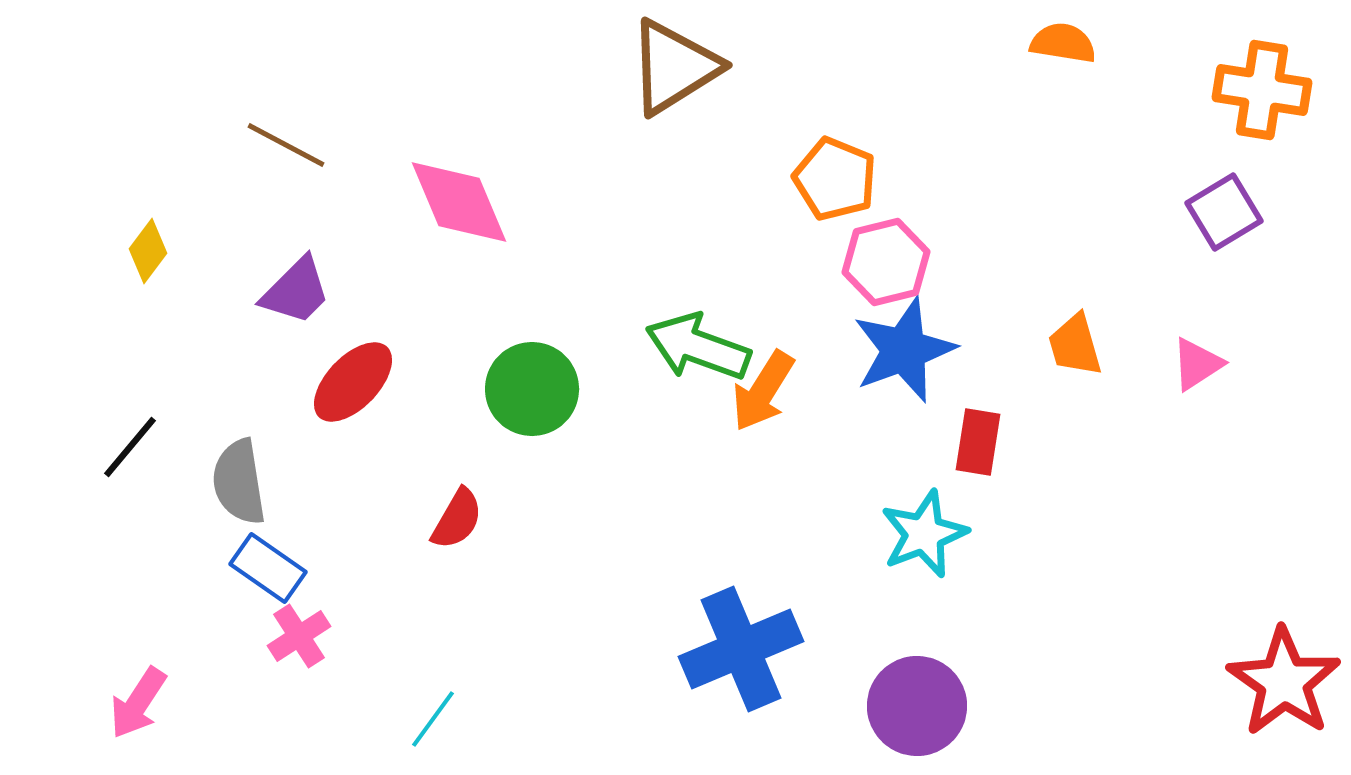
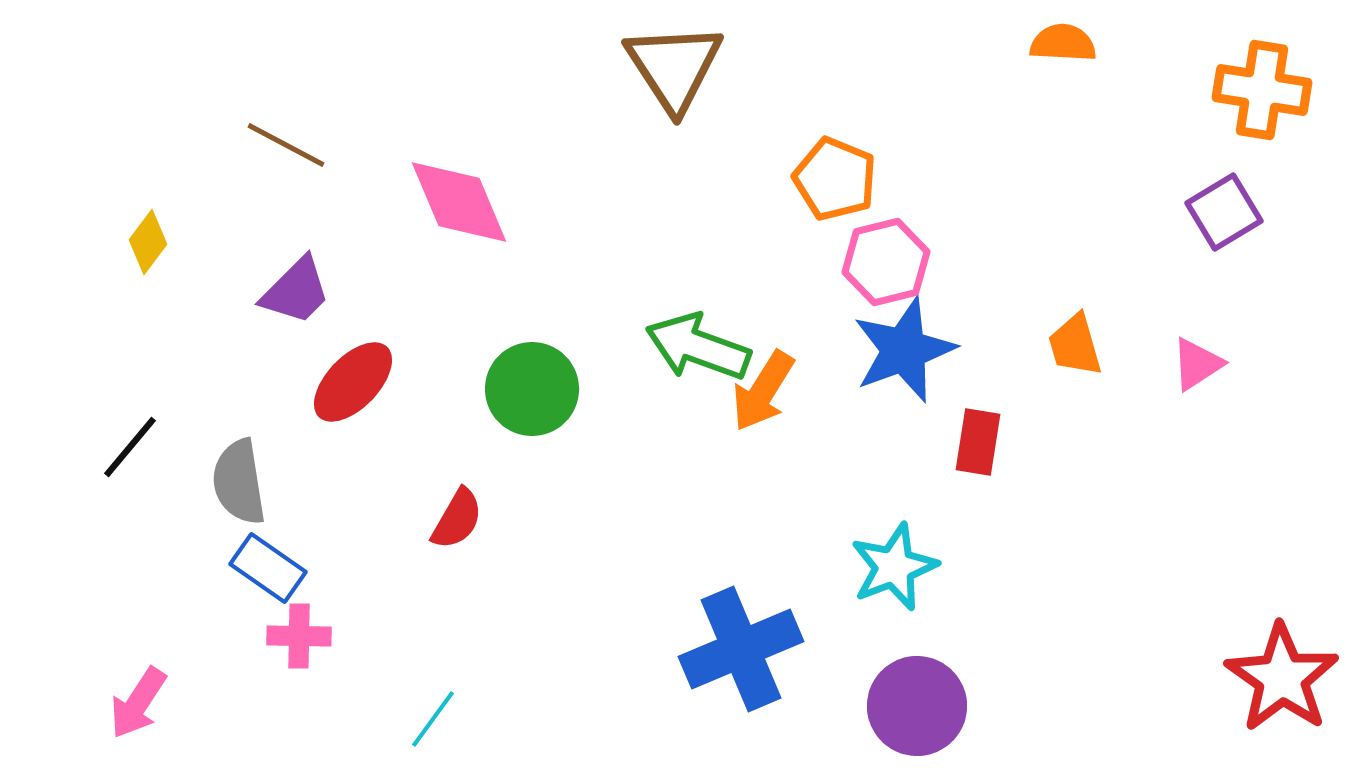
orange semicircle: rotated 6 degrees counterclockwise
brown triangle: rotated 31 degrees counterclockwise
yellow diamond: moved 9 px up
cyan star: moved 30 px left, 33 px down
pink cross: rotated 34 degrees clockwise
red star: moved 2 px left, 4 px up
